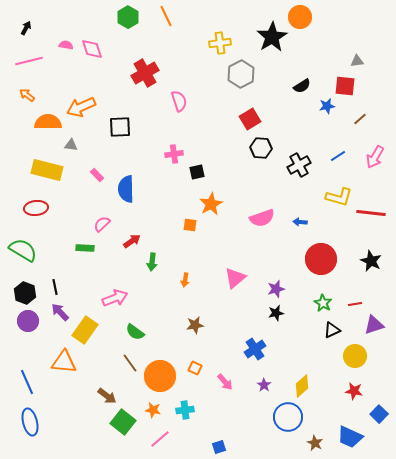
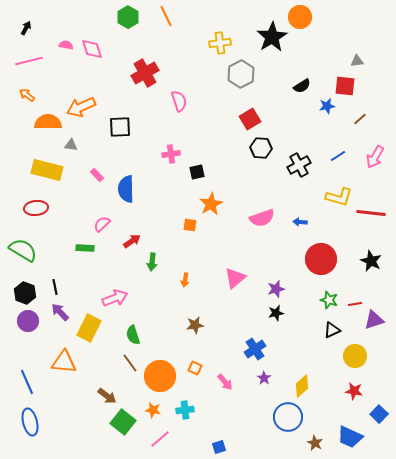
pink cross at (174, 154): moved 3 px left
green star at (323, 303): moved 6 px right, 3 px up; rotated 12 degrees counterclockwise
purple triangle at (374, 325): moved 5 px up
yellow rectangle at (85, 330): moved 4 px right, 2 px up; rotated 8 degrees counterclockwise
green semicircle at (135, 332): moved 2 px left, 3 px down; rotated 36 degrees clockwise
purple star at (264, 385): moved 7 px up
